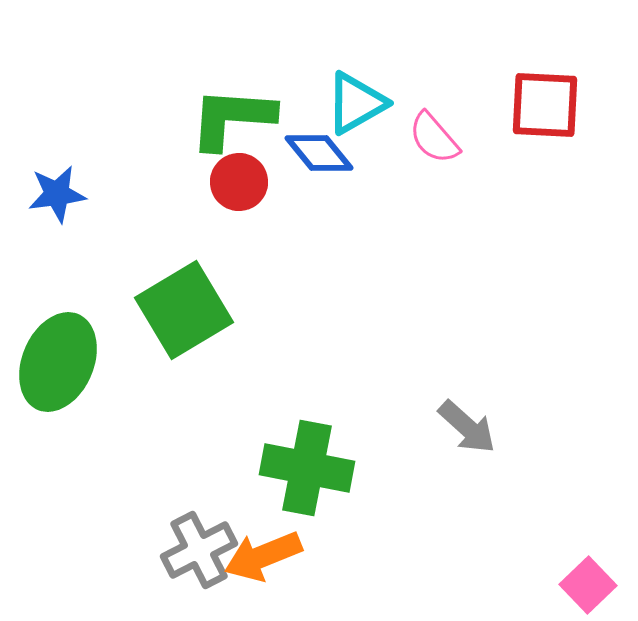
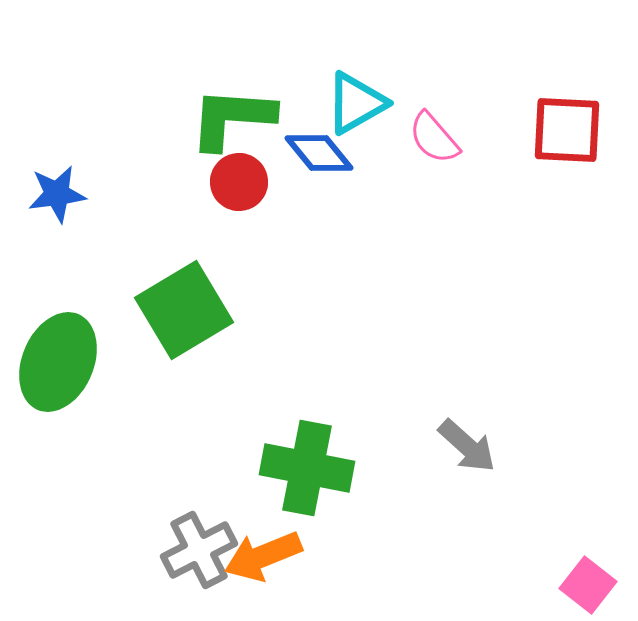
red square: moved 22 px right, 25 px down
gray arrow: moved 19 px down
pink square: rotated 8 degrees counterclockwise
